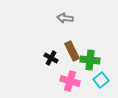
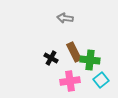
brown rectangle: moved 2 px right, 1 px down
pink cross: rotated 24 degrees counterclockwise
